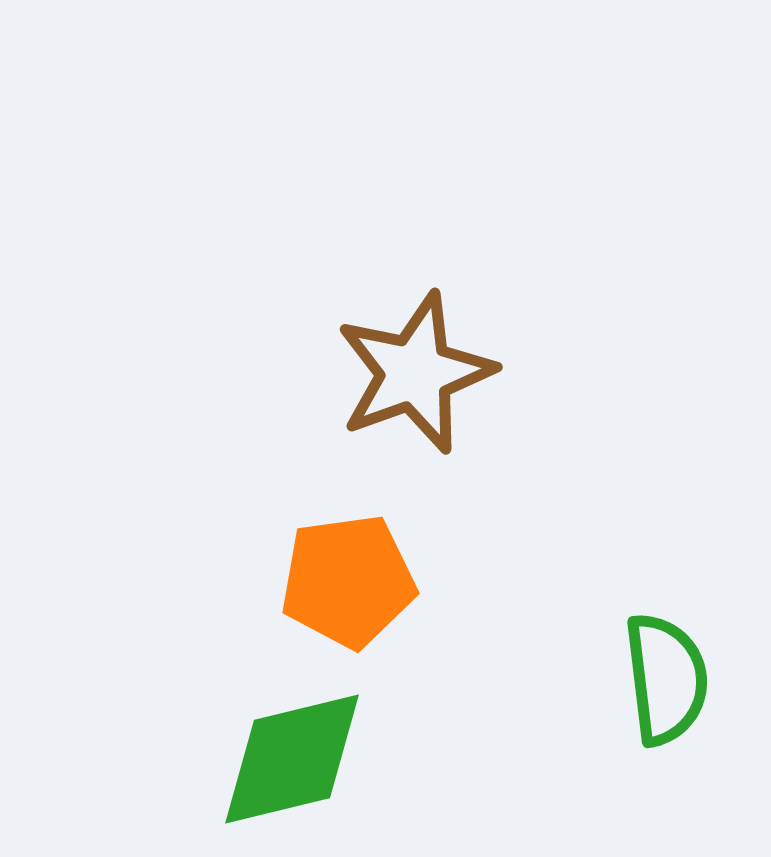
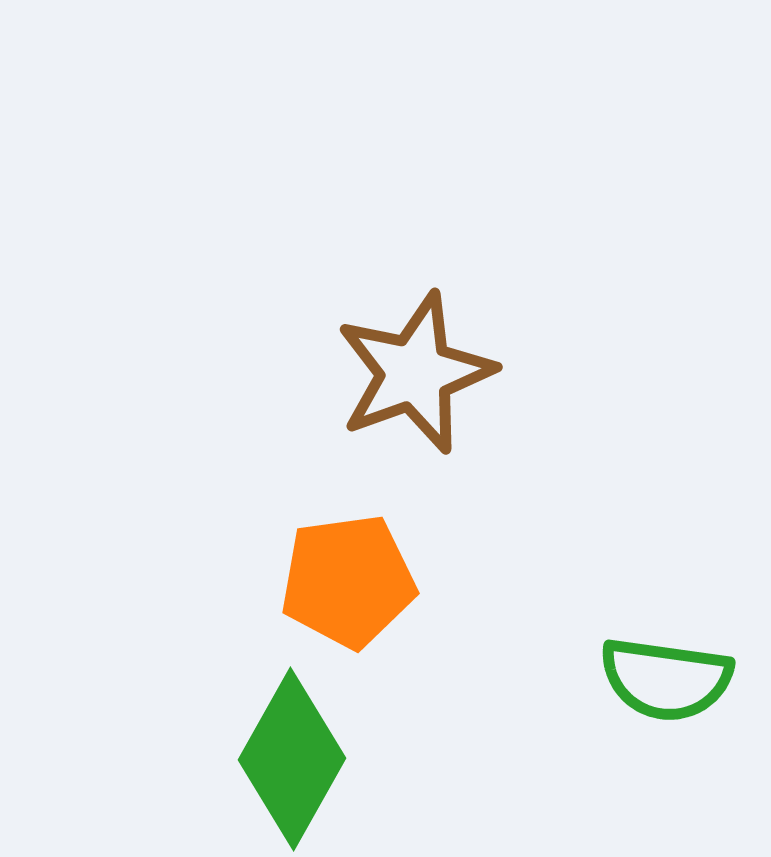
green semicircle: rotated 105 degrees clockwise
green diamond: rotated 47 degrees counterclockwise
